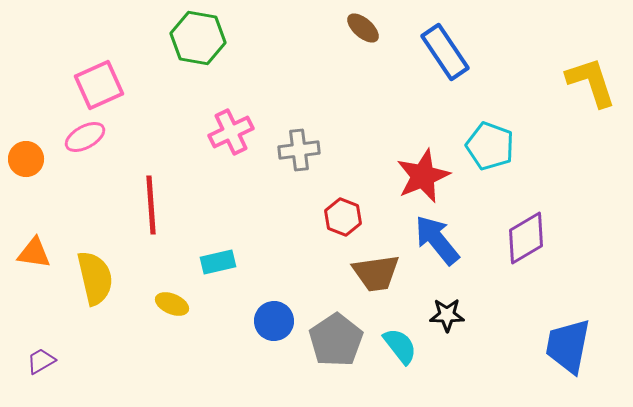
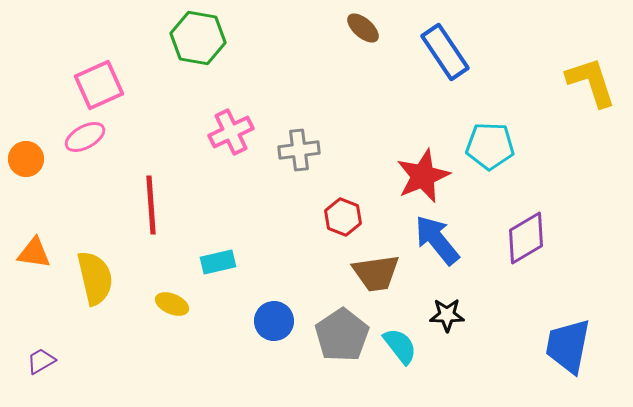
cyan pentagon: rotated 18 degrees counterclockwise
gray pentagon: moved 6 px right, 5 px up
